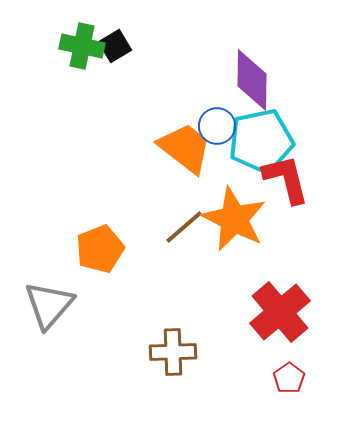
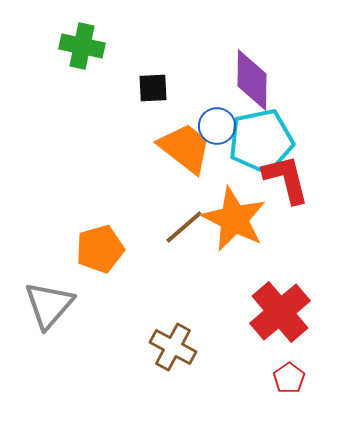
black square: moved 38 px right, 42 px down; rotated 28 degrees clockwise
orange pentagon: rotated 6 degrees clockwise
brown cross: moved 5 px up; rotated 30 degrees clockwise
